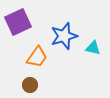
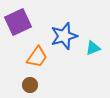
cyan triangle: rotated 35 degrees counterclockwise
